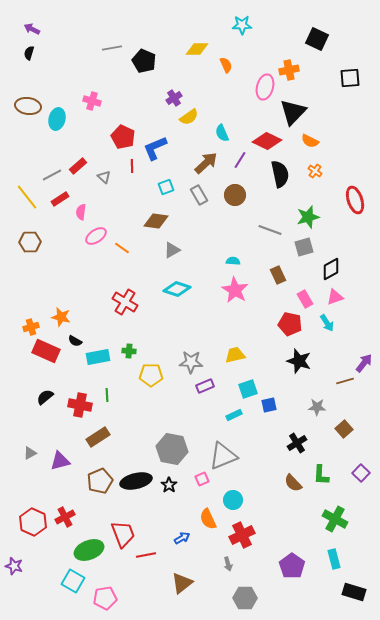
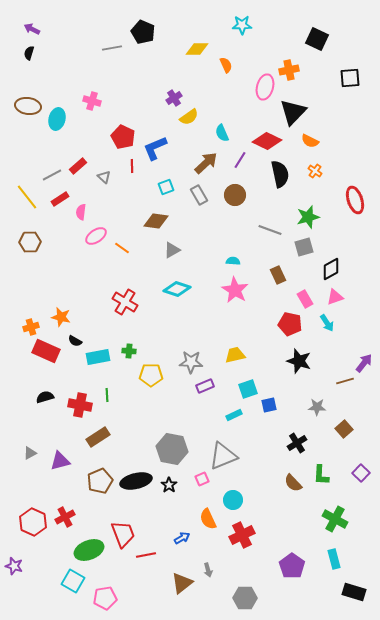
black pentagon at (144, 61): moved 1 px left, 29 px up
black semicircle at (45, 397): rotated 24 degrees clockwise
gray arrow at (228, 564): moved 20 px left, 6 px down
